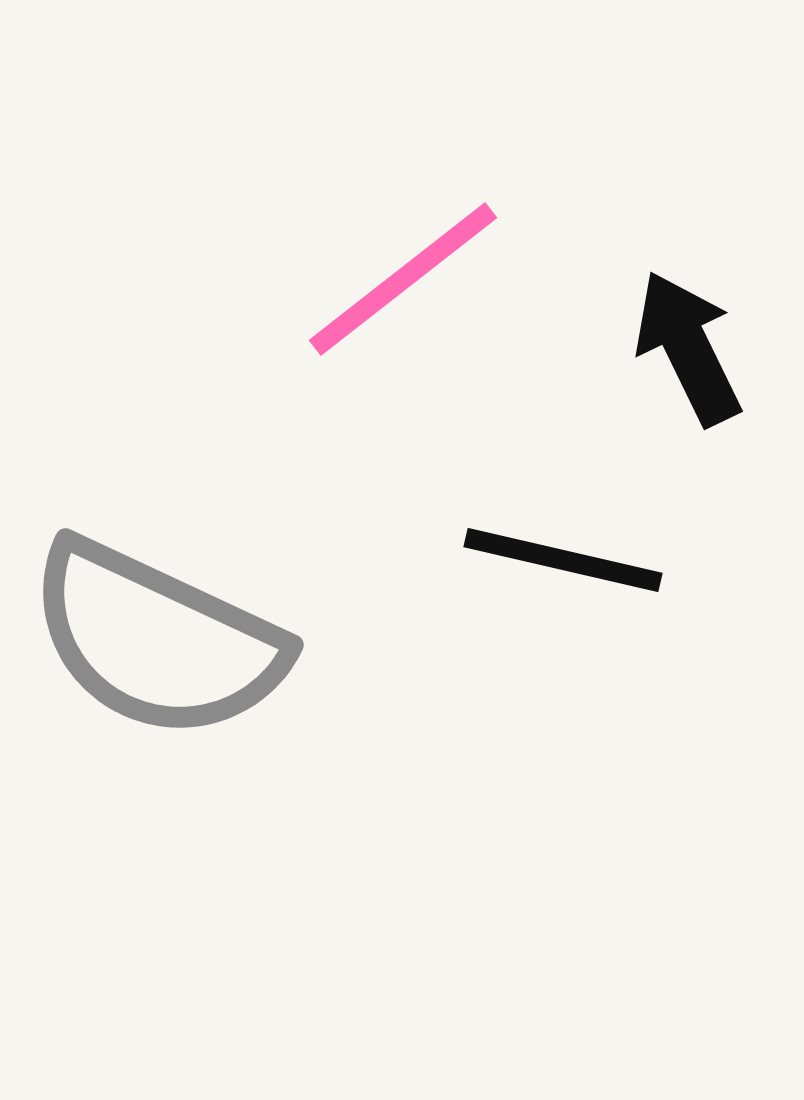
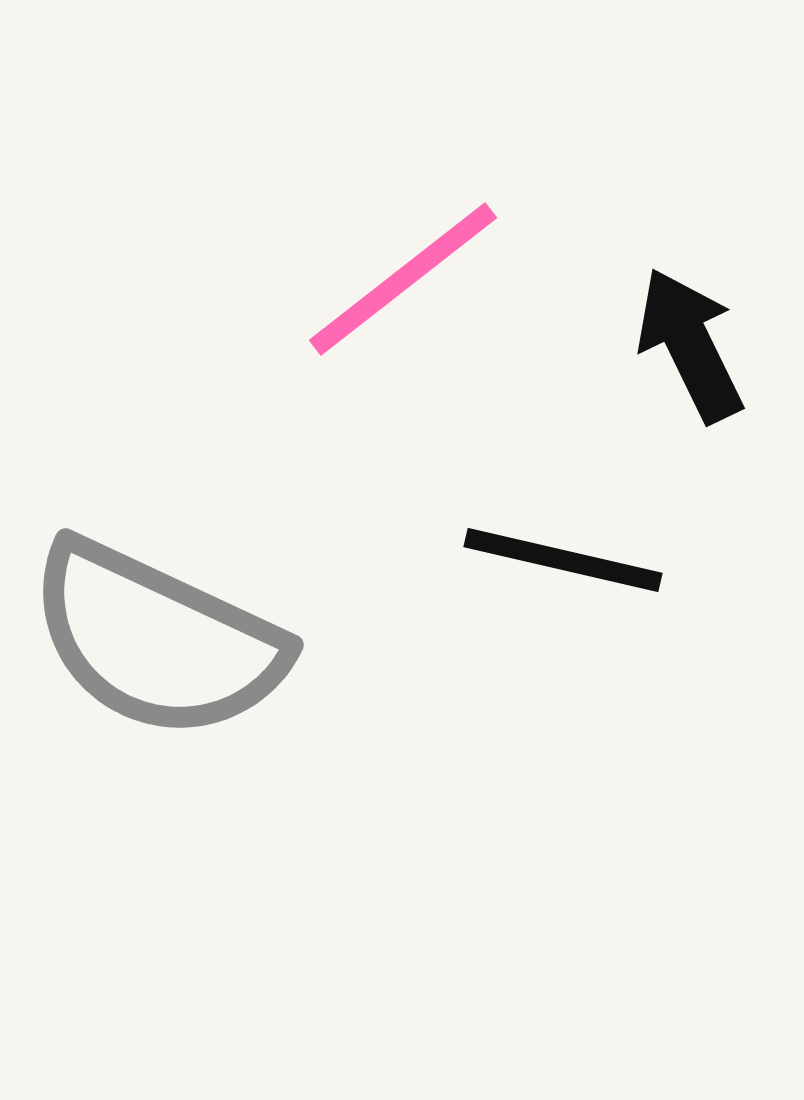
black arrow: moved 2 px right, 3 px up
